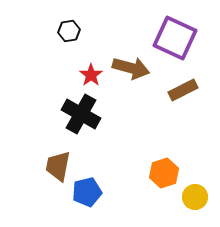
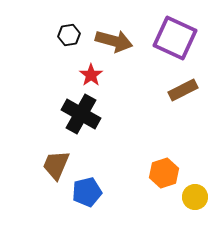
black hexagon: moved 4 px down
brown arrow: moved 17 px left, 27 px up
brown trapezoid: moved 2 px left, 1 px up; rotated 12 degrees clockwise
